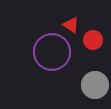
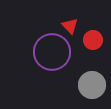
red triangle: moved 1 px left, 1 px down; rotated 12 degrees clockwise
gray circle: moved 3 px left
